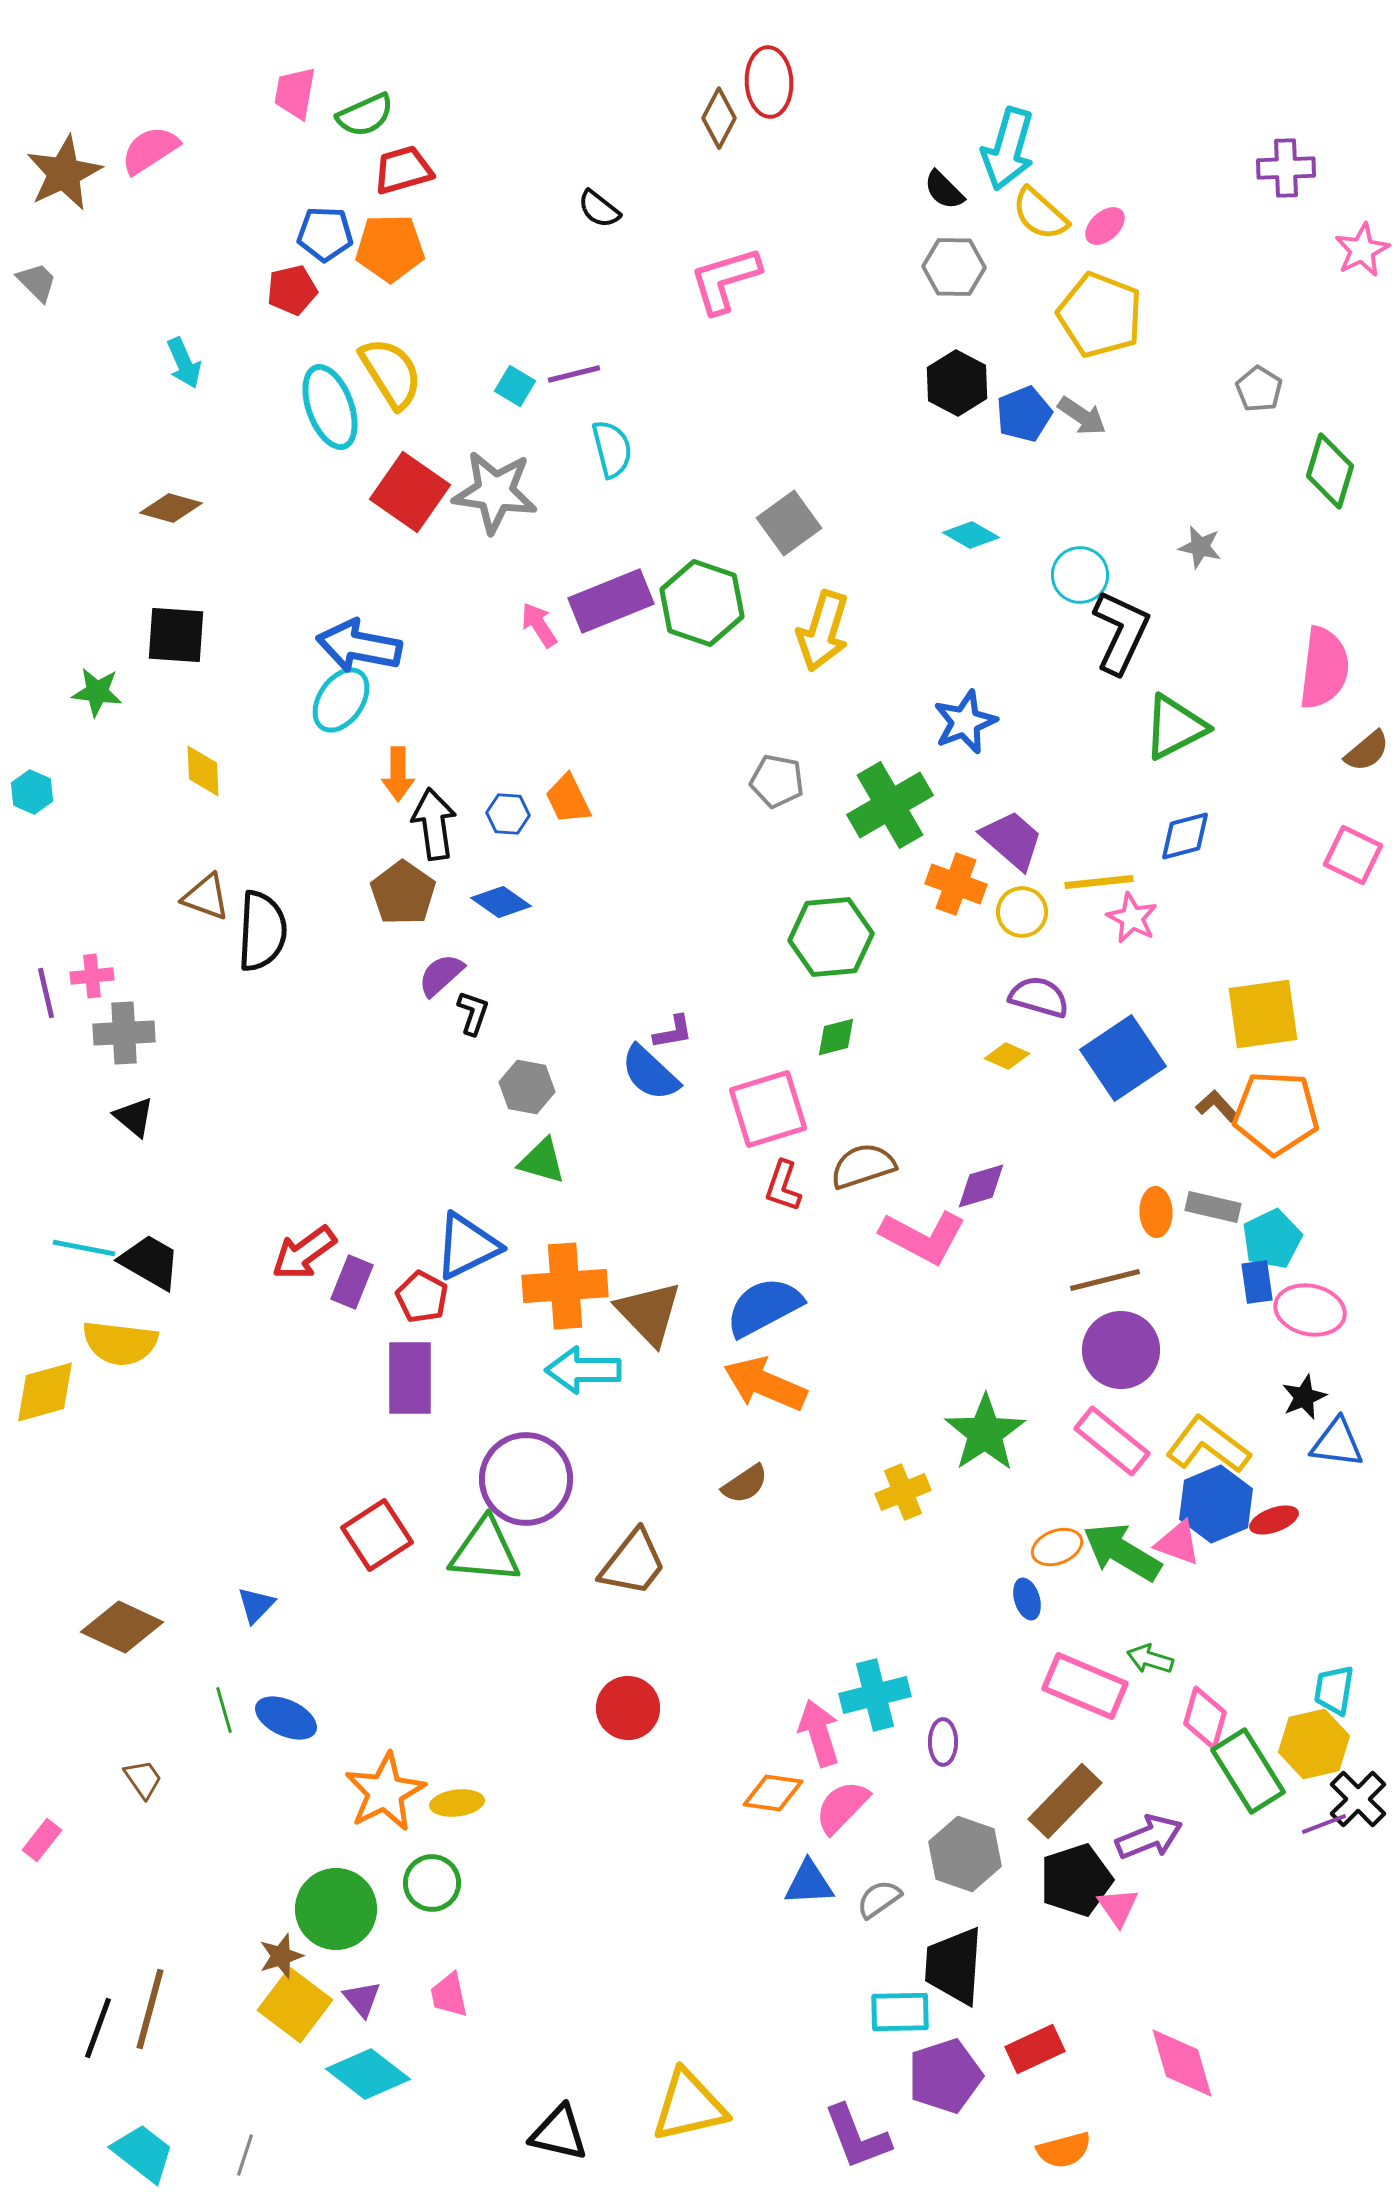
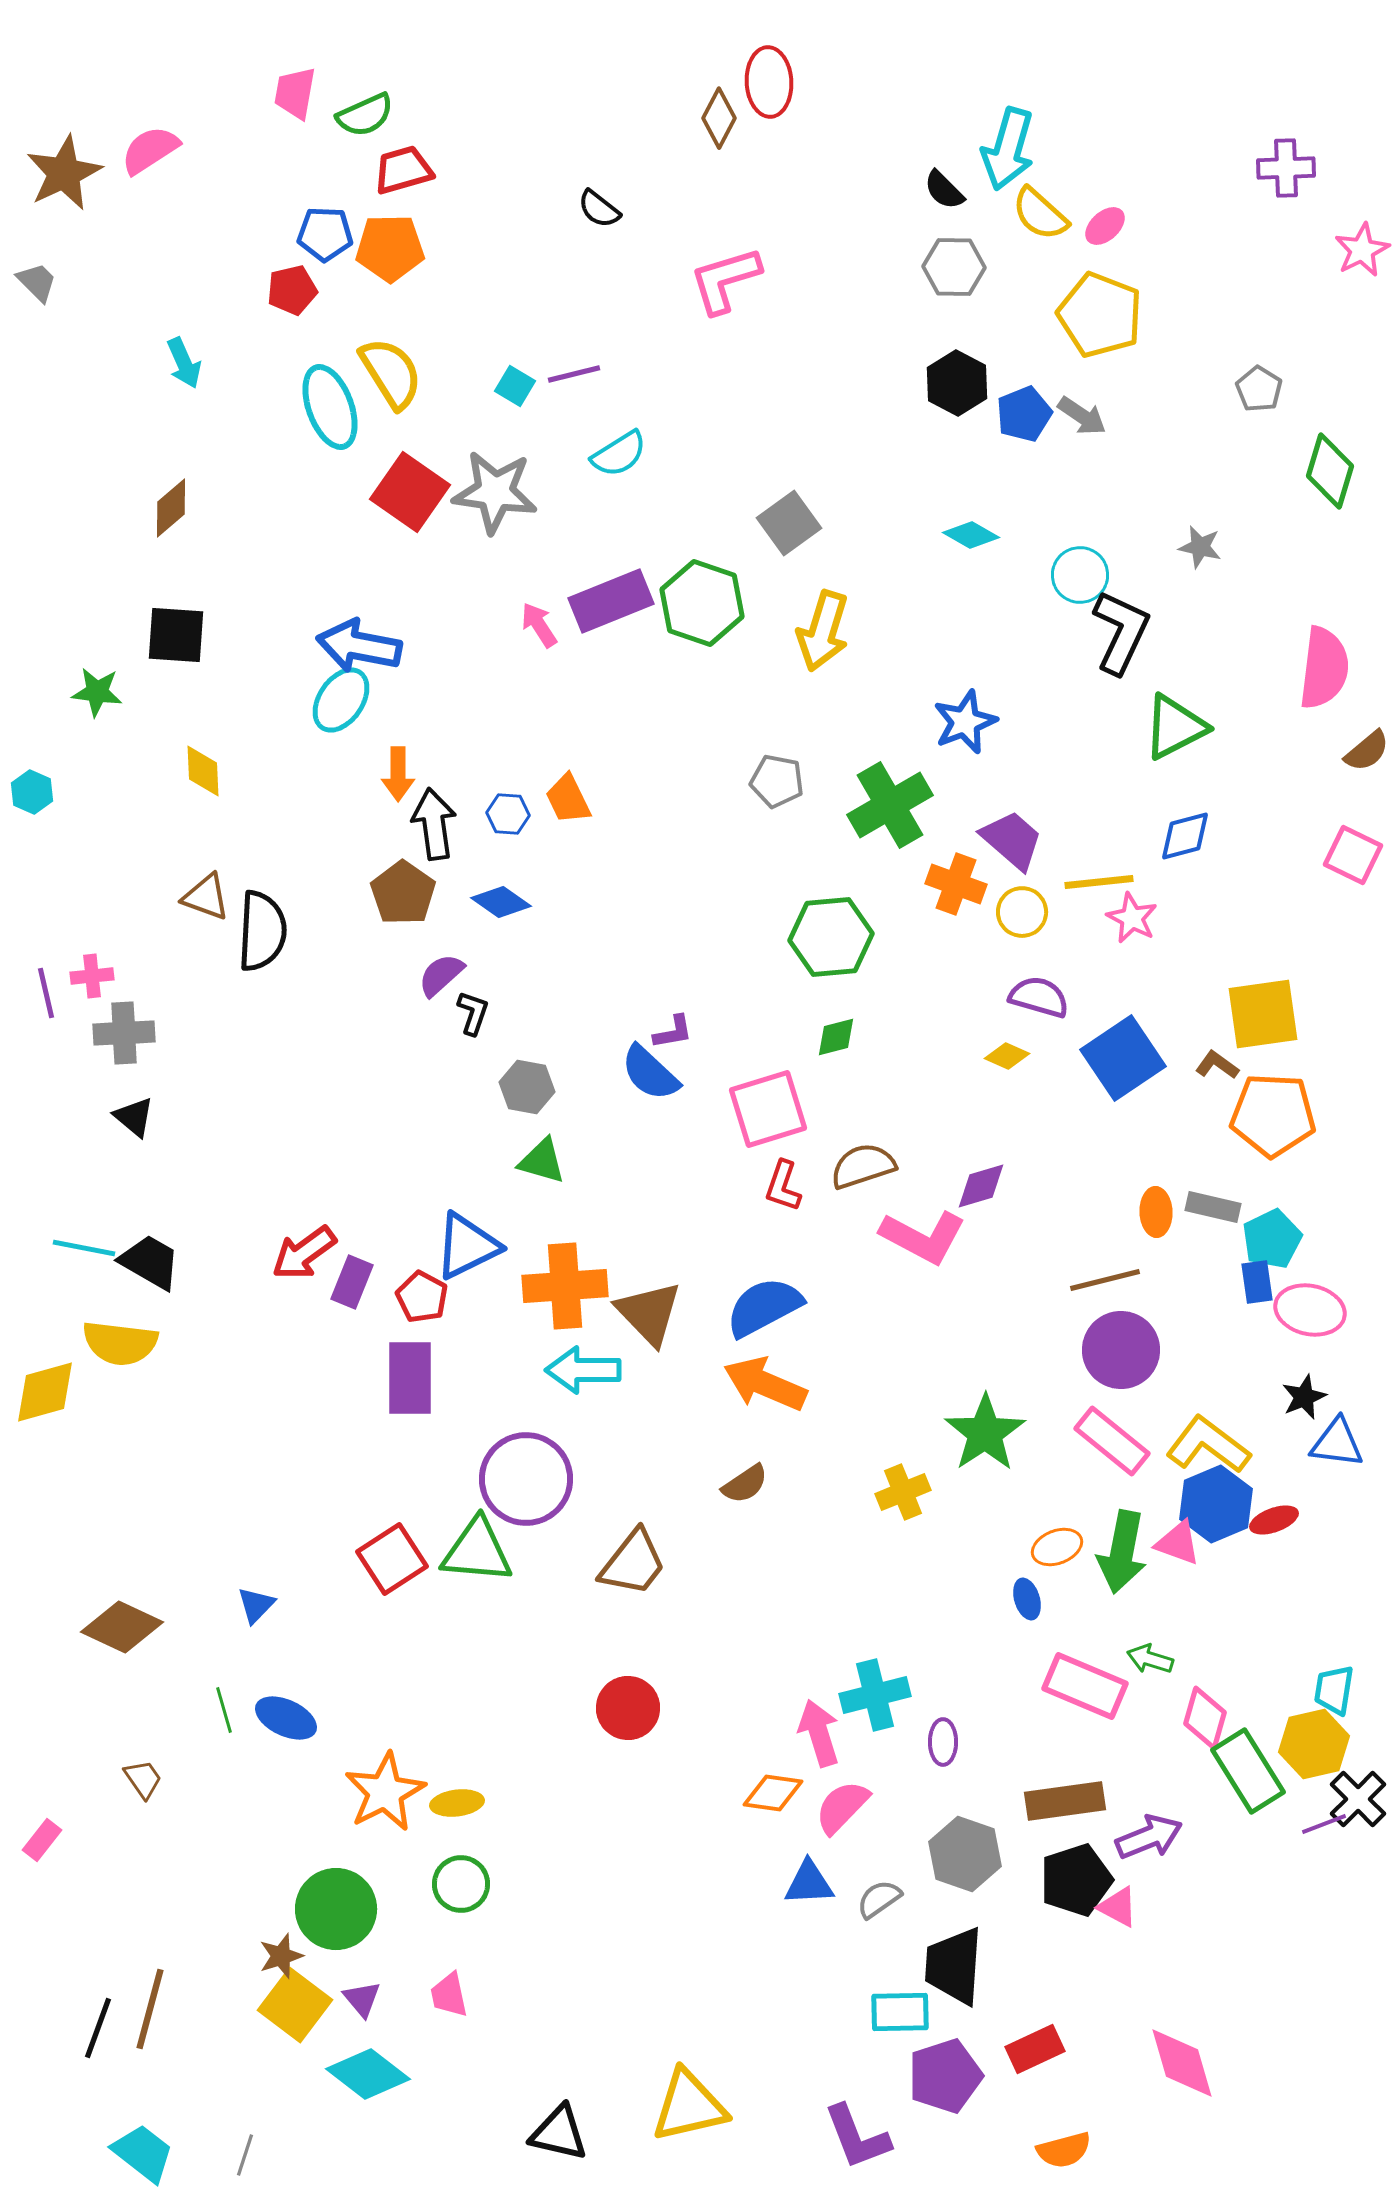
cyan semicircle at (612, 449): moved 7 px right, 5 px down; rotated 72 degrees clockwise
brown diamond at (171, 508): rotated 56 degrees counterclockwise
brown L-shape at (1217, 1106): moved 41 px up; rotated 12 degrees counterclockwise
orange pentagon at (1276, 1113): moved 3 px left, 2 px down
red square at (377, 1535): moved 15 px right, 24 px down
green triangle at (485, 1551): moved 8 px left
green arrow at (1122, 1552): rotated 110 degrees counterclockwise
brown rectangle at (1065, 1801): rotated 38 degrees clockwise
green circle at (432, 1883): moved 29 px right, 1 px down
pink triangle at (1118, 1907): rotated 27 degrees counterclockwise
